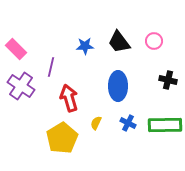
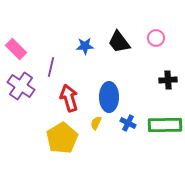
pink circle: moved 2 px right, 3 px up
black cross: rotated 18 degrees counterclockwise
blue ellipse: moved 9 px left, 11 px down
